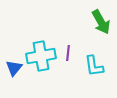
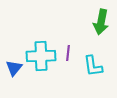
green arrow: rotated 40 degrees clockwise
cyan cross: rotated 8 degrees clockwise
cyan L-shape: moved 1 px left
